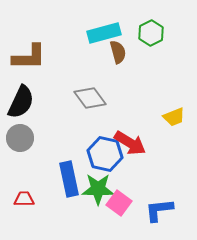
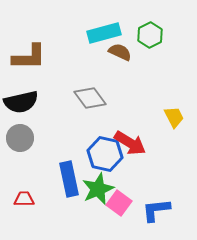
green hexagon: moved 1 px left, 2 px down
brown semicircle: moved 2 px right; rotated 50 degrees counterclockwise
black semicircle: rotated 52 degrees clockwise
yellow trapezoid: rotated 95 degrees counterclockwise
green star: rotated 24 degrees counterclockwise
blue L-shape: moved 3 px left
